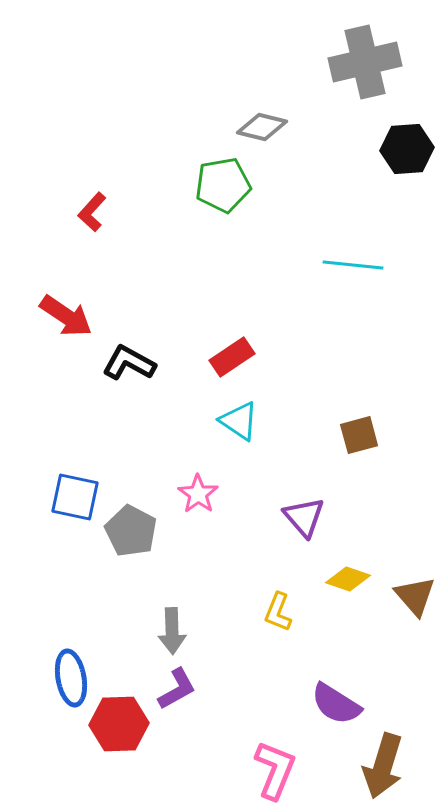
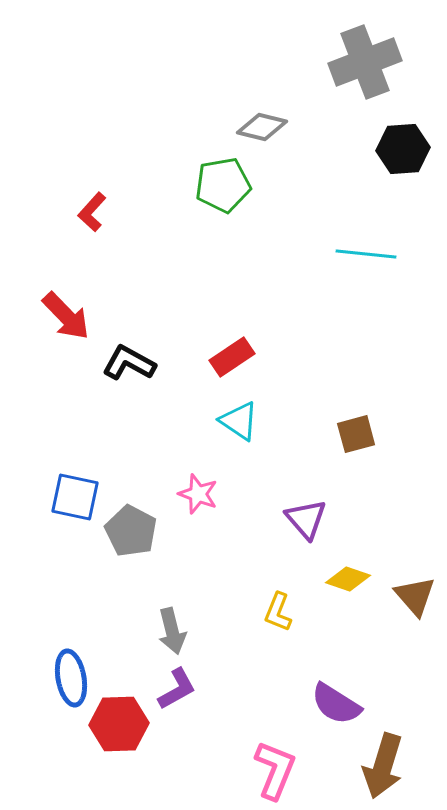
gray cross: rotated 8 degrees counterclockwise
black hexagon: moved 4 px left
cyan line: moved 13 px right, 11 px up
red arrow: rotated 12 degrees clockwise
brown square: moved 3 px left, 1 px up
pink star: rotated 15 degrees counterclockwise
purple triangle: moved 2 px right, 2 px down
gray arrow: rotated 12 degrees counterclockwise
